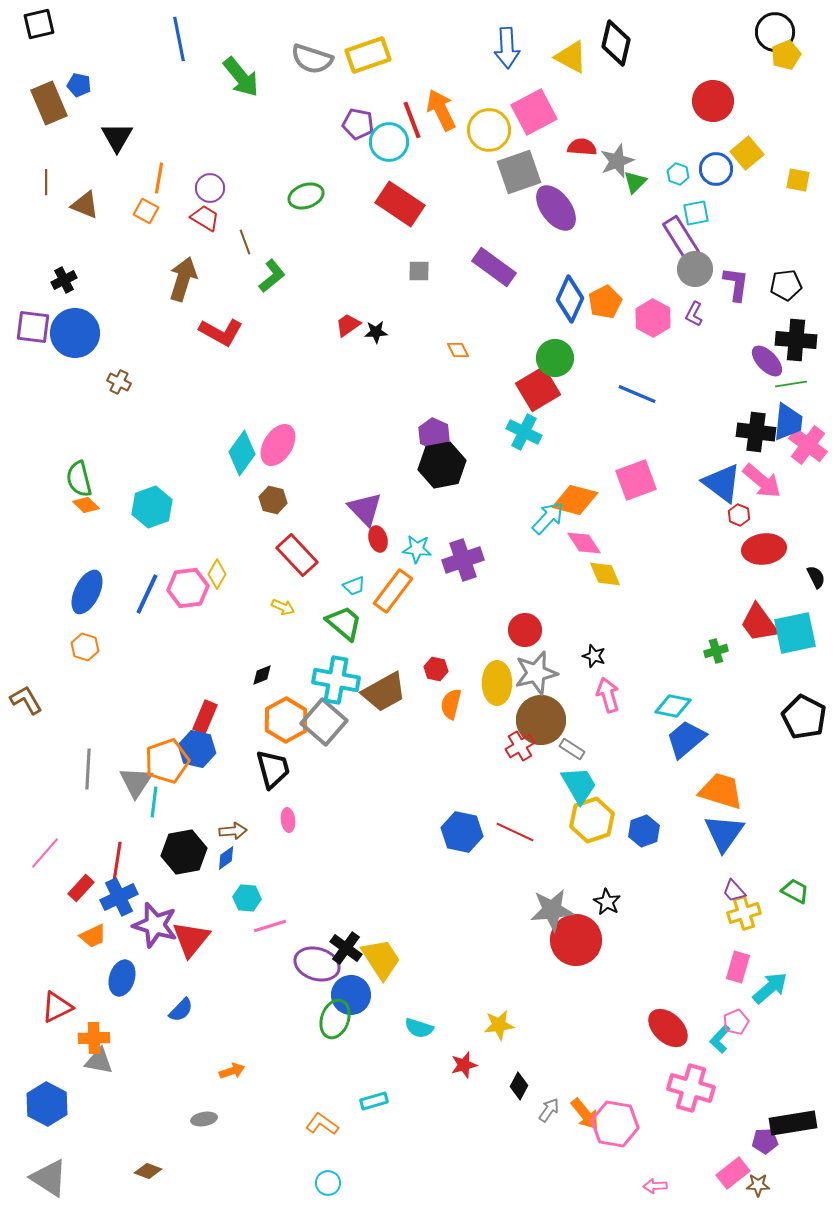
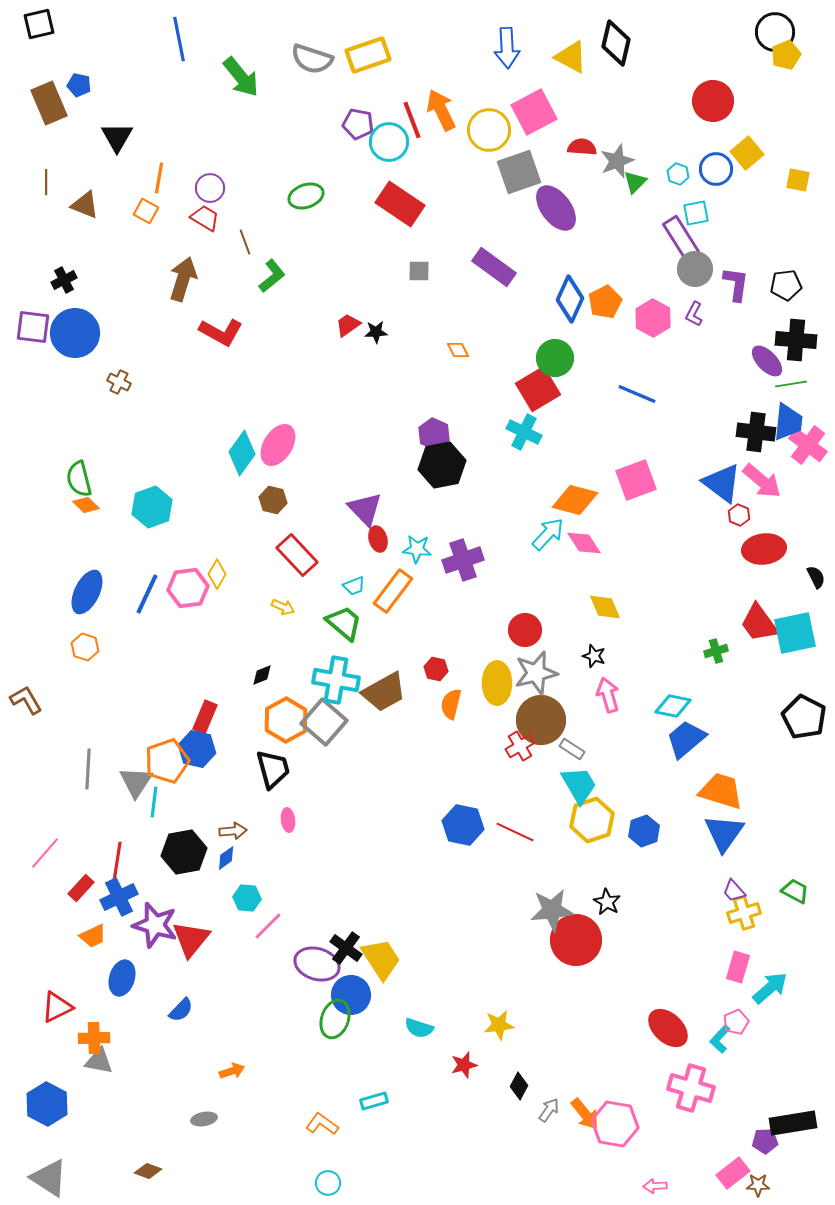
cyan arrow at (548, 518): moved 16 px down
yellow diamond at (605, 574): moved 33 px down
blue hexagon at (462, 832): moved 1 px right, 7 px up
pink line at (270, 926): moved 2 px left; rotated 28 degrees counterclockwise
